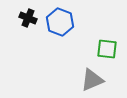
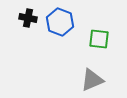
black cross: rotated 12 degrees counterclockwise
green square: moved 8 px left, 10 px up
